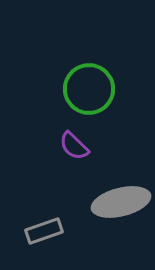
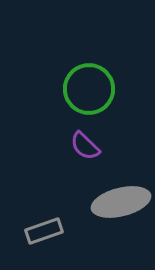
purple semicircle: moved 11 px right
